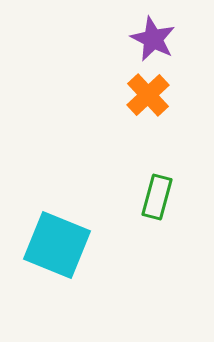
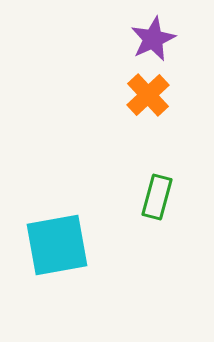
purple star: rotated 21 degrees clockwise
cyan square: rotated 32 degrees counterclockwise
